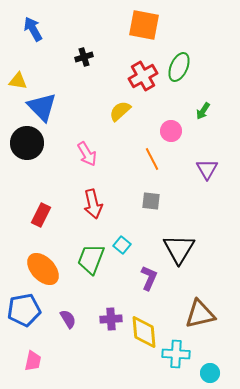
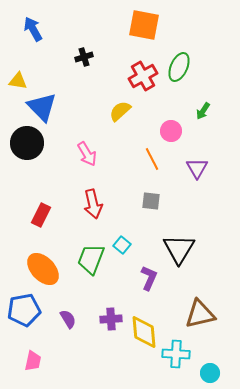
purple triangle: moved 10 px left, 1 px up
